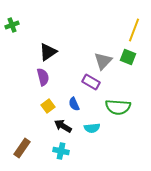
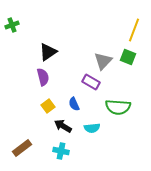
brown rectangle: rotated 18 degrees clockwise
